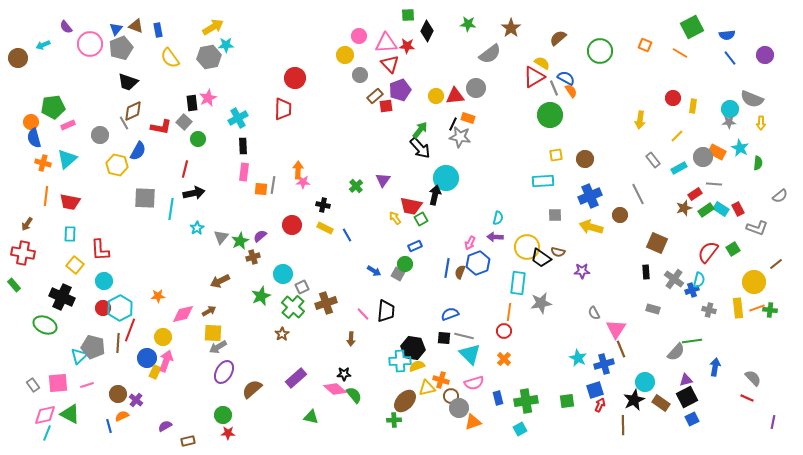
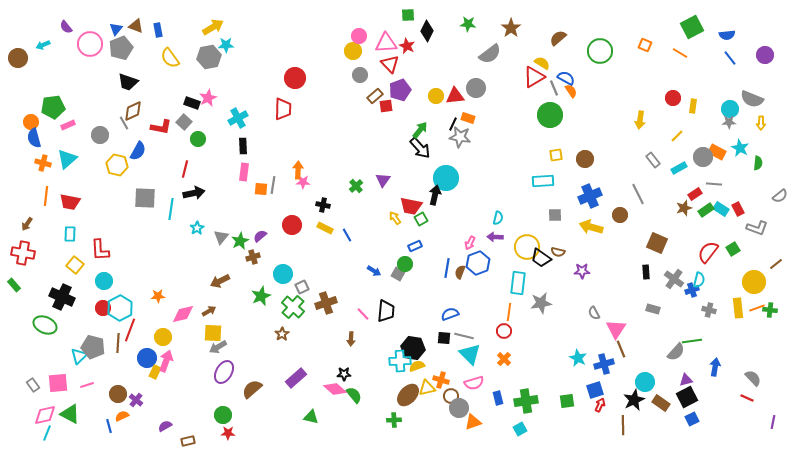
red star at (407, 46): rotated 21 degrees clockwise
yellow circle at (345, 55): moved 8 px right, 4 px up
black rectangle at (192, 103): rotated 63 degrees counterclockwise
brown ellipse at (405, 401): moved 3 px right, 6 px up
